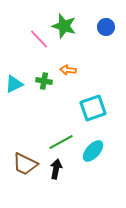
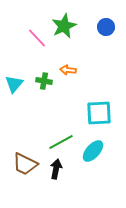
green star: rotated 30 degrees clockwise
pink line: moved 2 px left, 1 px up
cyan triangle: rotated 24 degrees counterclockwise
cyan square: moved 6 px right, 5 px down; rotated 16 degrees clockwise
